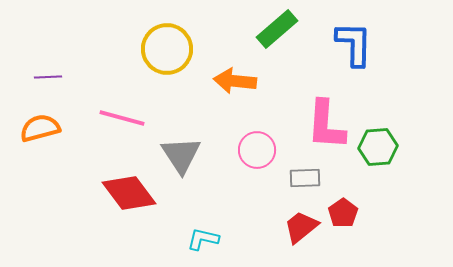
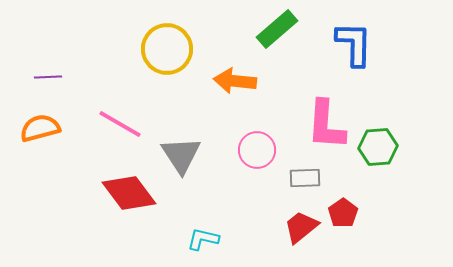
pink line: moved 2 px left, 6 px down; rotated 15 degrees clockwise
